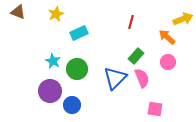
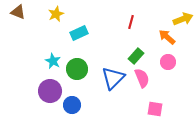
blue triangle: moved 2 px left
